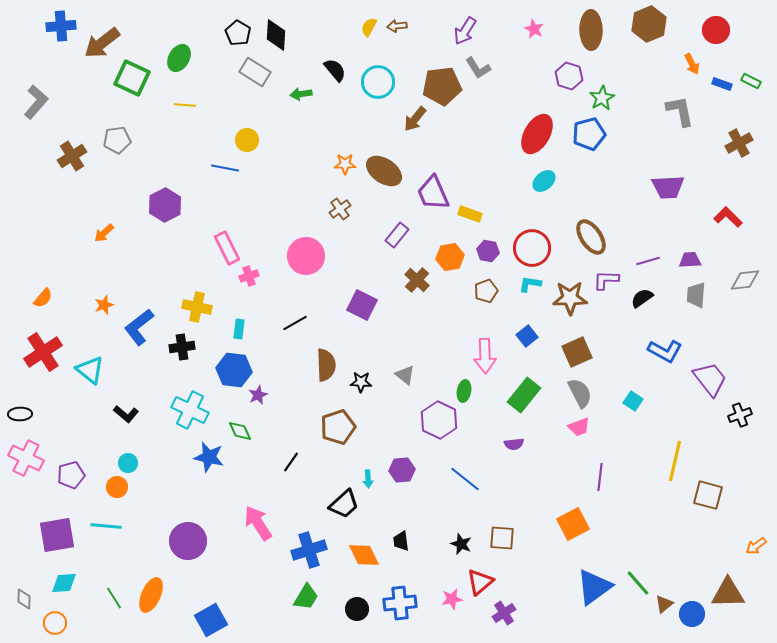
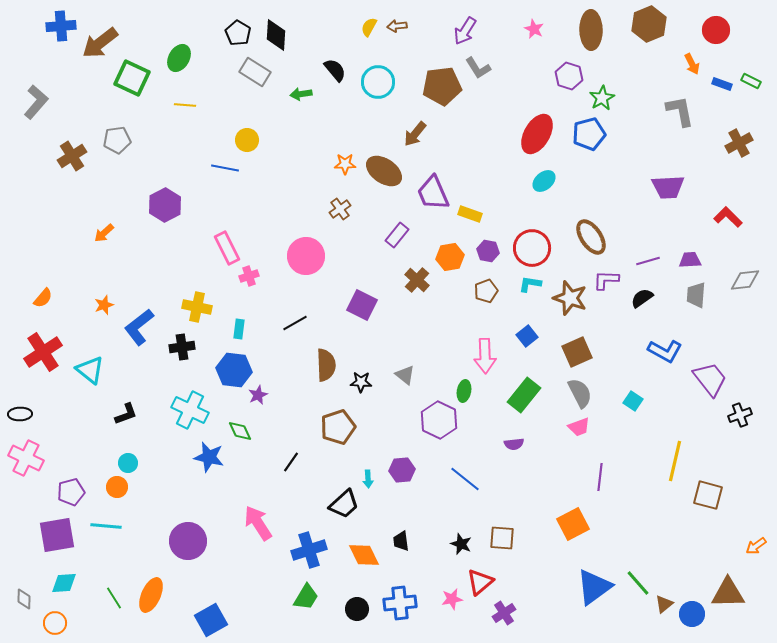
brown arrow at (102, 43): moved 2 px left
brown arrow at (415, 119): moved 15 px down
brown star at (570, 298): rotated 20 degrees clockwise
black L-shape at (126, 414): rotated 60 degrees counterclockwise
purple pentagon at (71, 475): moved 17 px down
